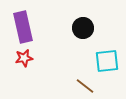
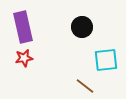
black circle: moved 1 px left, 1 px up
cyan square: moved 1 px left, 1 px up
